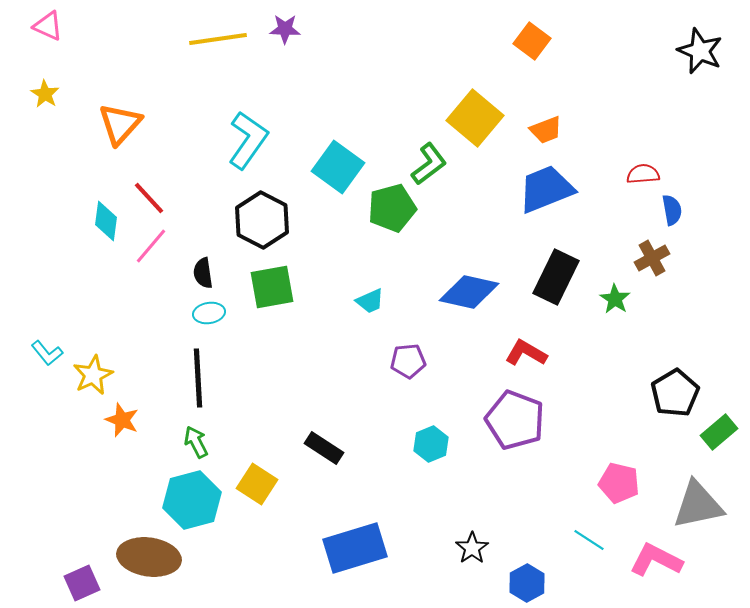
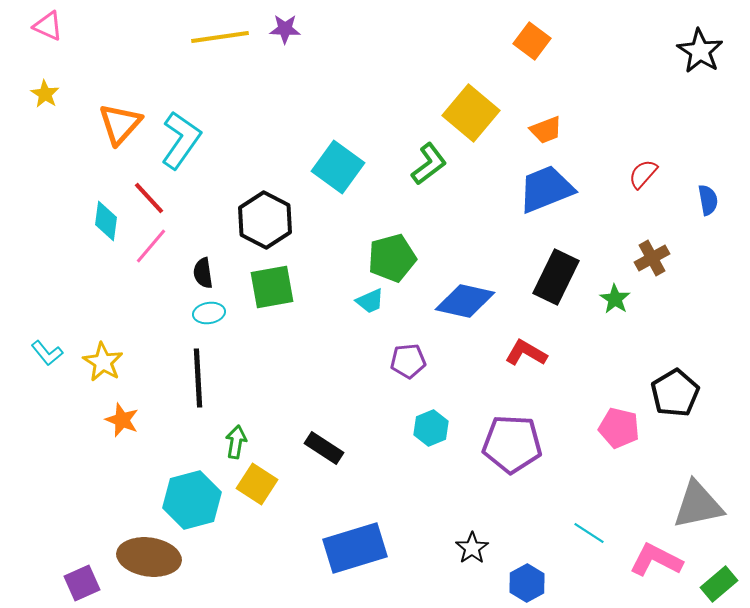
yellow line at (218, 39): moved 2 px right, 2 px up
black star at (700, 51): rotated 9 degrees clockwise
yellow square at (475, 118): moved 4 px left, 5 px up
cyan L-shape at (248, 140): moved 67 px left
red semicircle at (643, 174): rotated 44 degrees counterclockwise
green pentagon at (392, 208): moved 50 px down
blue semicircle at (672, 210): moved 36 px right, 10 px up
black hexagon at (262, 220): moved 3 px right
blue diamond at (469, 292): moved 4 px left, 9 px down
yellow star at (93, 375): moved 10 px right, 13 px up; rotated 15 degrees counterclockwise
purple pentagon at (515, 420): moved 3 px left, 24 px down; rotated 18 degrees counterclockwise
green rectangle at (719, 432): moved 152 px down
green arrow at (196, 442): moved 40 px right; rotated 36 degrees clockwise
cyan hexagon at (431, 444): moved 16 px up
pink pentagon at (619, 483): moved 55 px up
cyan line at (589, 540): moved 7 px up
